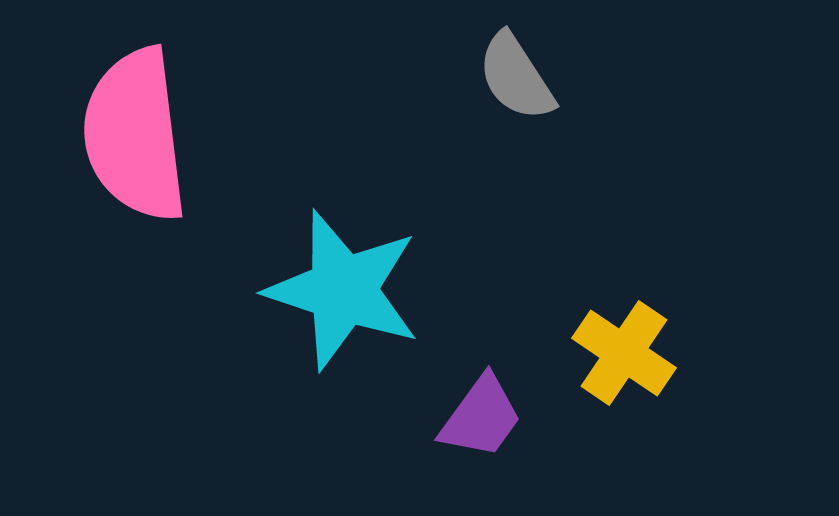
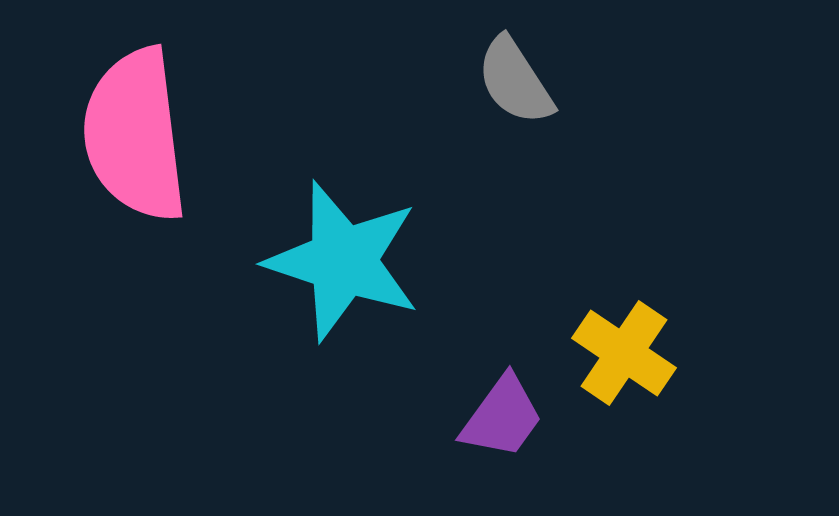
gray semicircle: moved 1 px left, 4 px down
cyan star: moved 29 px up
purple trapezoid: moved 21 px right
